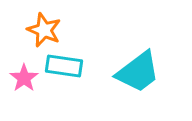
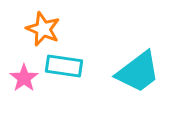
orange star: moved 1 px left, 1 px up
